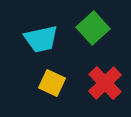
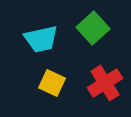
red cross: rotated 12 degrees clockwise
